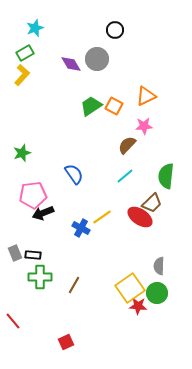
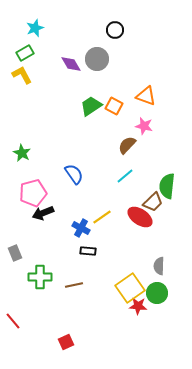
yellow L-shape: rotated 70 degrees counterclockwise
orange triangle: rotated 45 degrees clockwise
pink star: rotated 18 degrees clockwise
green star: rotated 24 degrees counterclockwise
green semicircle: moved 1 px right, 10 px down
pink pentagon: moved 2 px up; rotated 8 degrees counterclockwise
brown trapezoid: moved 1 px right, 1 px up
black rectangle: moved 55 px right, 4 px up
brown line: rotated 48 degrees clockwise
